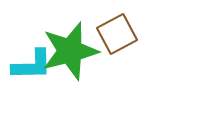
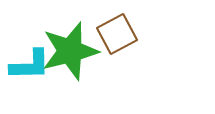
cyan L-shape: moved 2 px left
